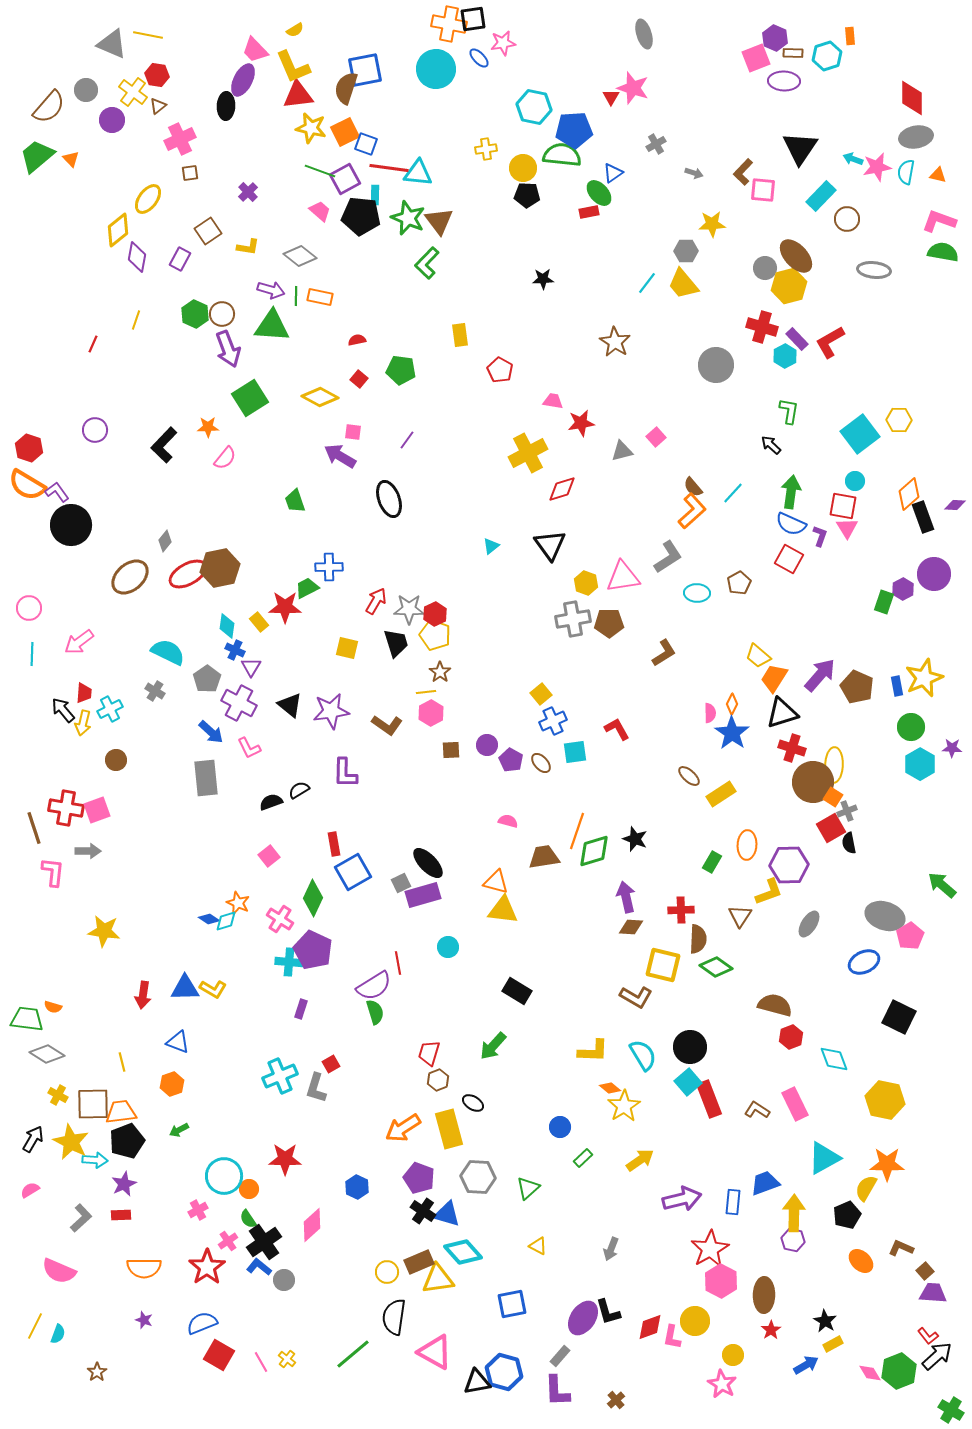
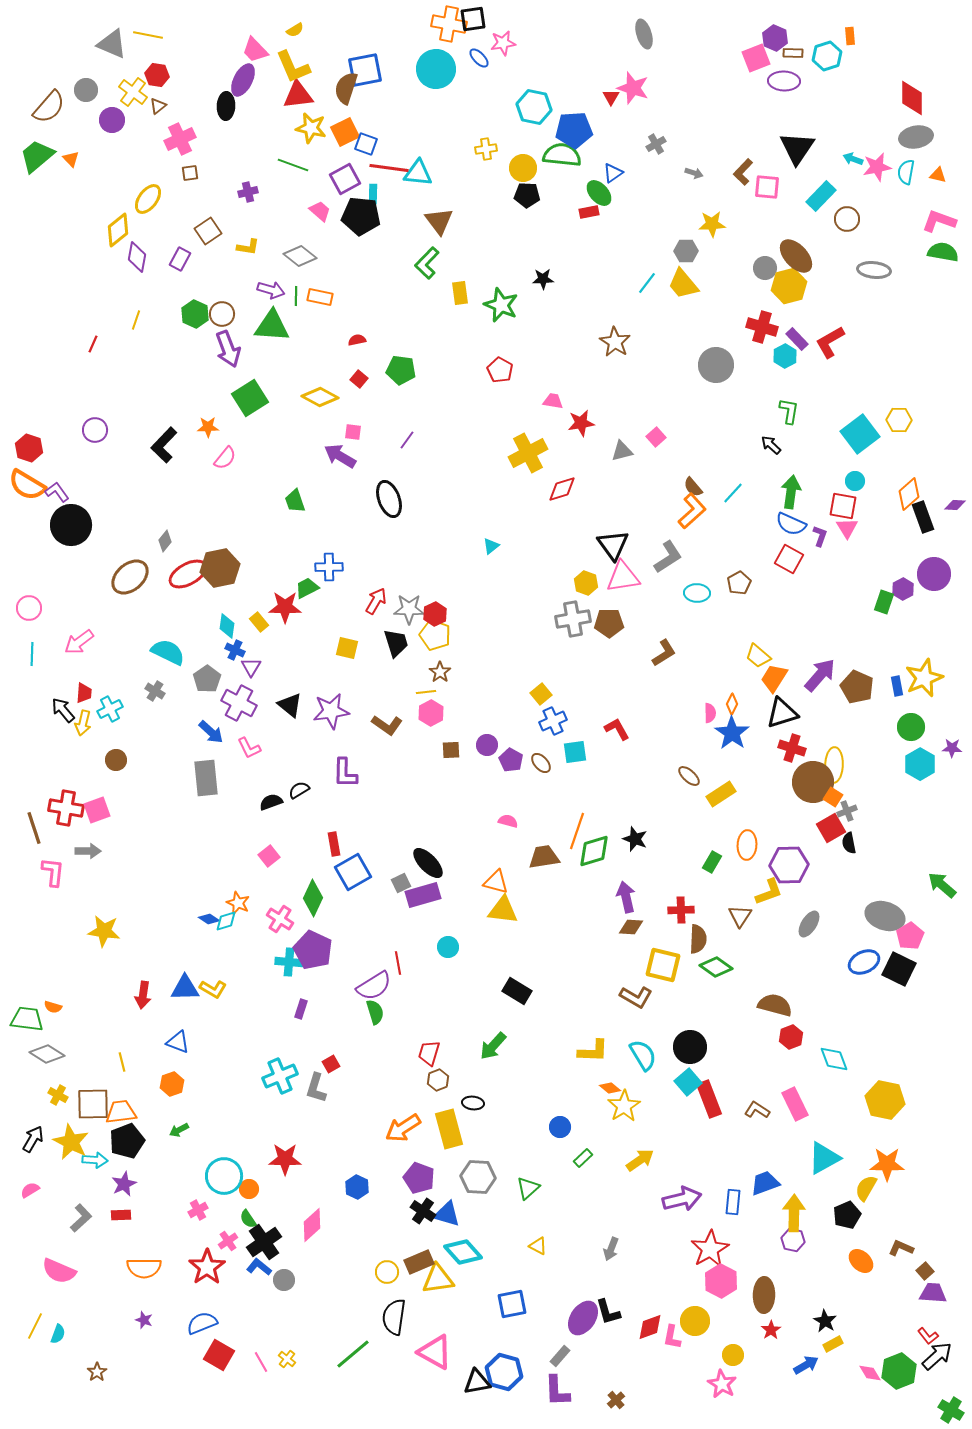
black triangle at (800, 148): moved 3 px left
green line at (320, 171): moved 27 px left, 6 px up
pink square at (763, 190): moved 4 px right, 3 px up
purple cross at (248, 192): rotated 30 degrees clockwise
cyan rectangle at (375, 195): moved 2 px left, 1 px up
green star at (408, 218): moved 93 px right, 87 px down
yellow rectangle at (460, 335): moved 42 px up
black triangle at (550, 545): moved 63 px right
black square at (899, 1017): moved 48 px up
black ellipse at (473, 1103): rotated 25 degrees counterclockwise
